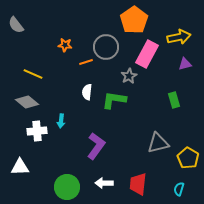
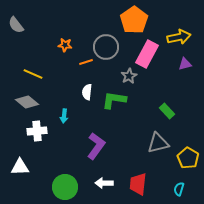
green rectangle: moved 7 px left, 11 px down; rotated 28 degrees counterclockwise
cyan arrow: moved 3 px right, 5 px up
green circle: moved 2 px left
